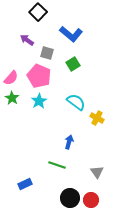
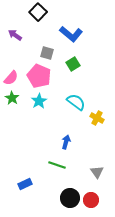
purple arrow: moved 12 px left, 5 px up
blue arrow: moved 3 px left
